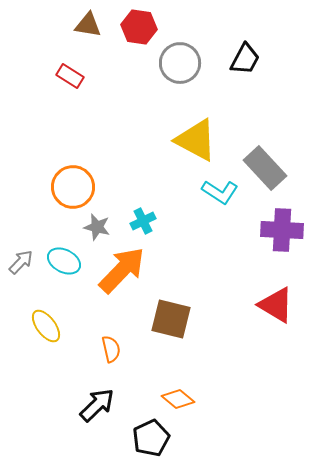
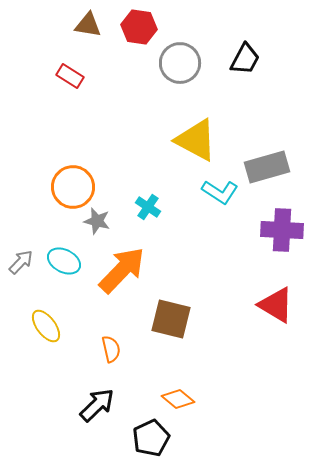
gray rectangle: moved 2 px right, 1 px up; rotated 63 degrees counterclockwise
cyan cross: moved 5 px right, 14 px up; rotated 30 degrees counterclockwise
gray star: moved 6 px up
